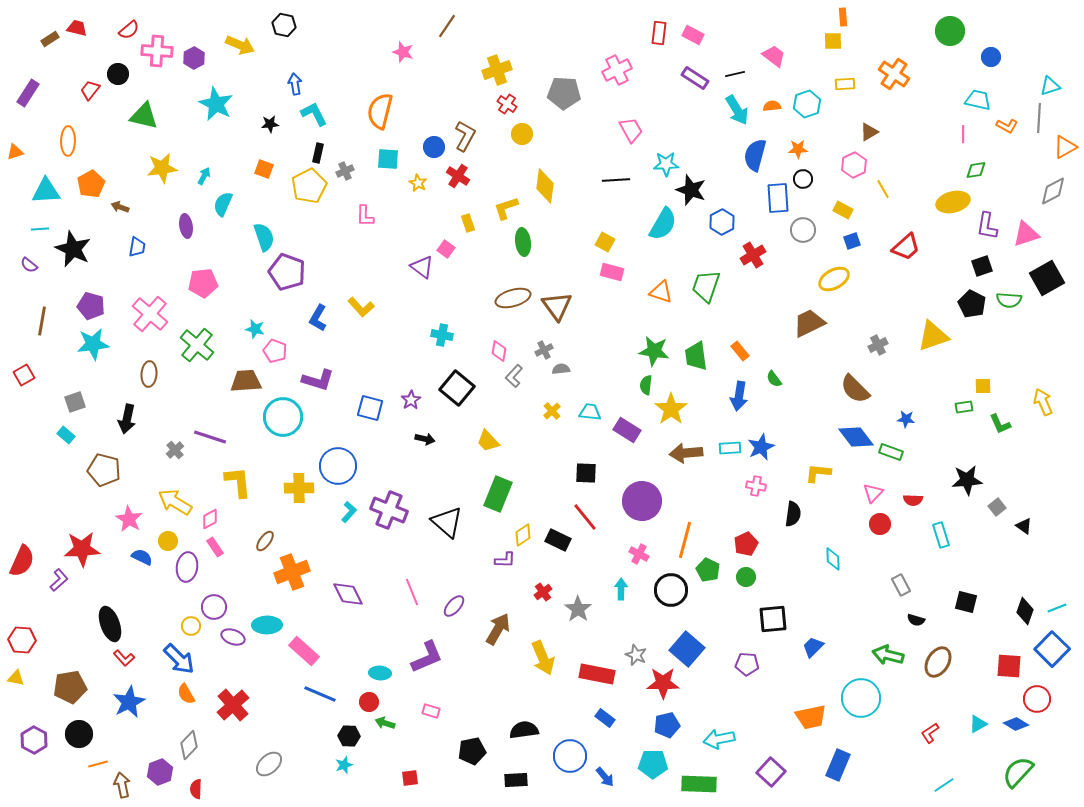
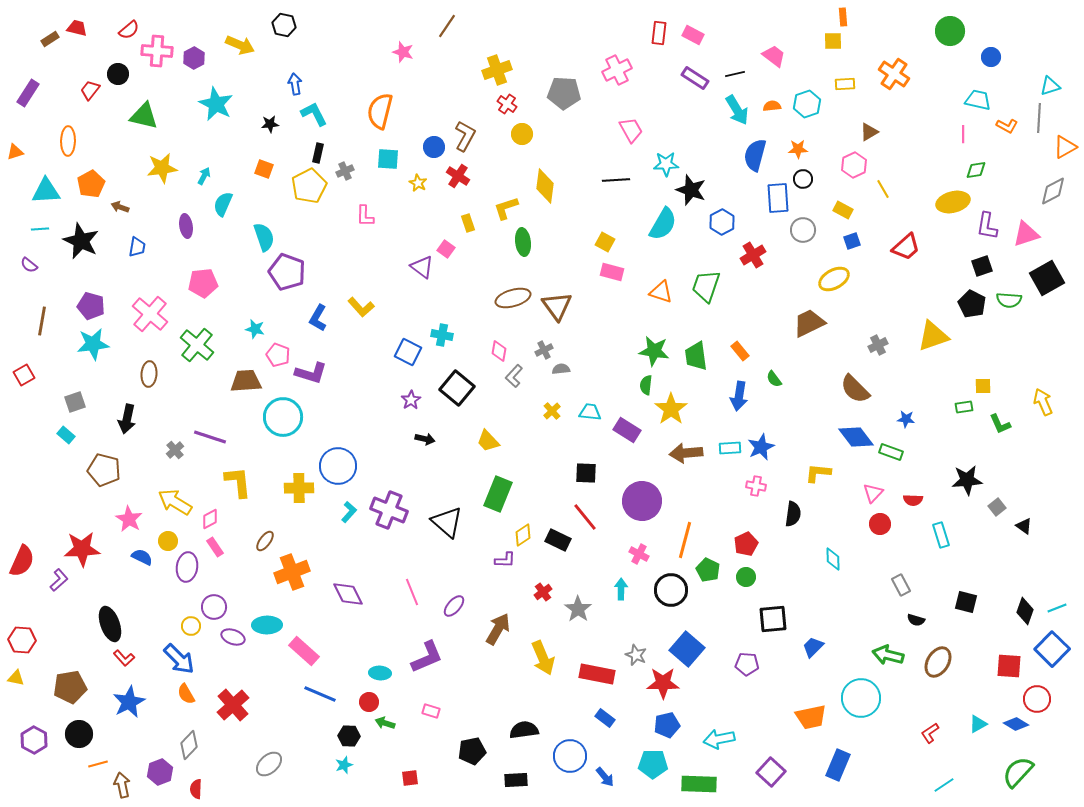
black star at (73, 249): moved 8 px right, 8 px up
pink pentagon at (275, 351): moved 3 px right, 4 px down
purple L-shape at (318, 380): moved 7 px left, 7 px up
blue square at (370, 408): moved 38 px right, 56 px up; rotated 12 degrees clockwise
